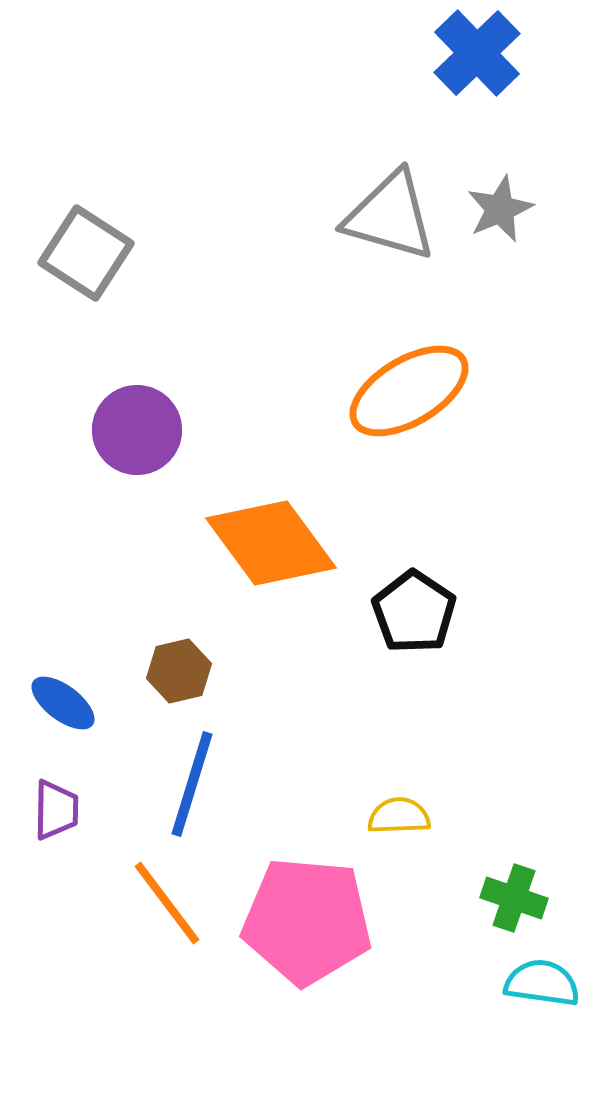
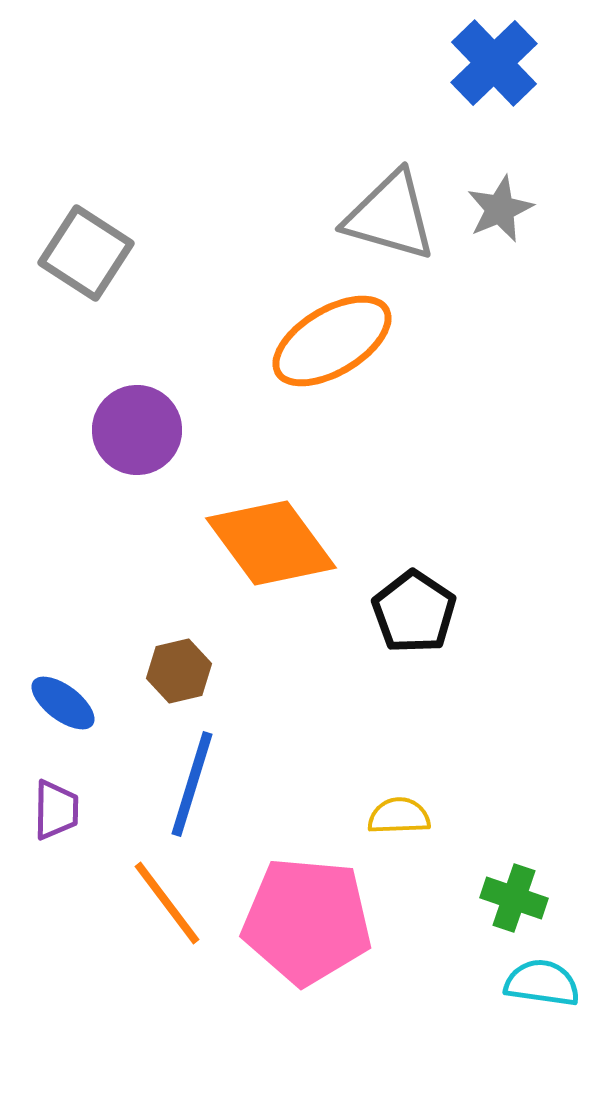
blue cross: moved 17 px right, 10 px down
orange ellipse: moved 77 px left, 50 px up
